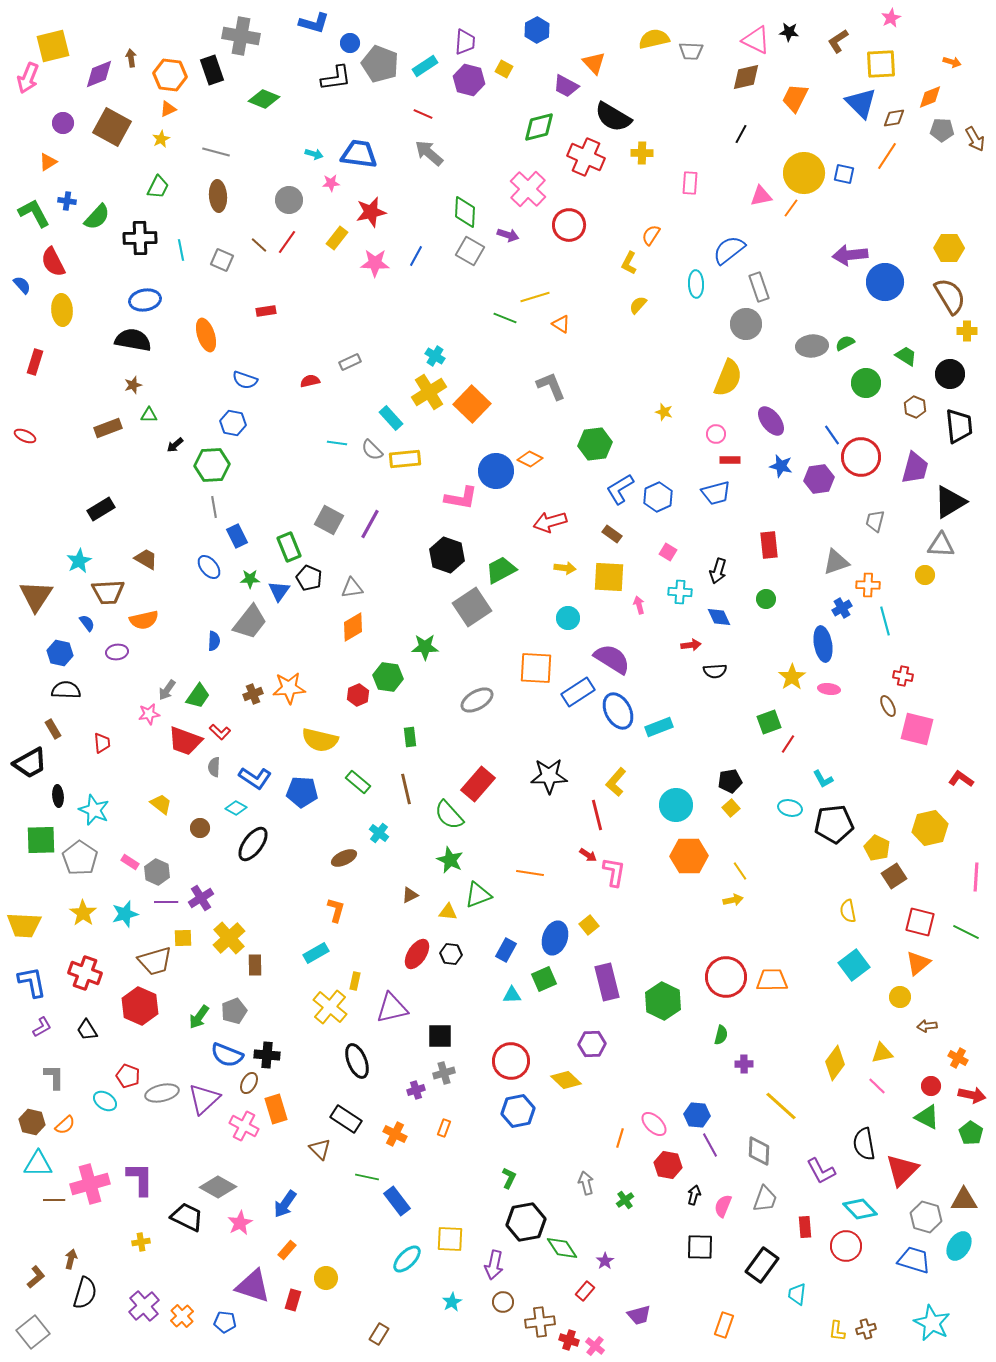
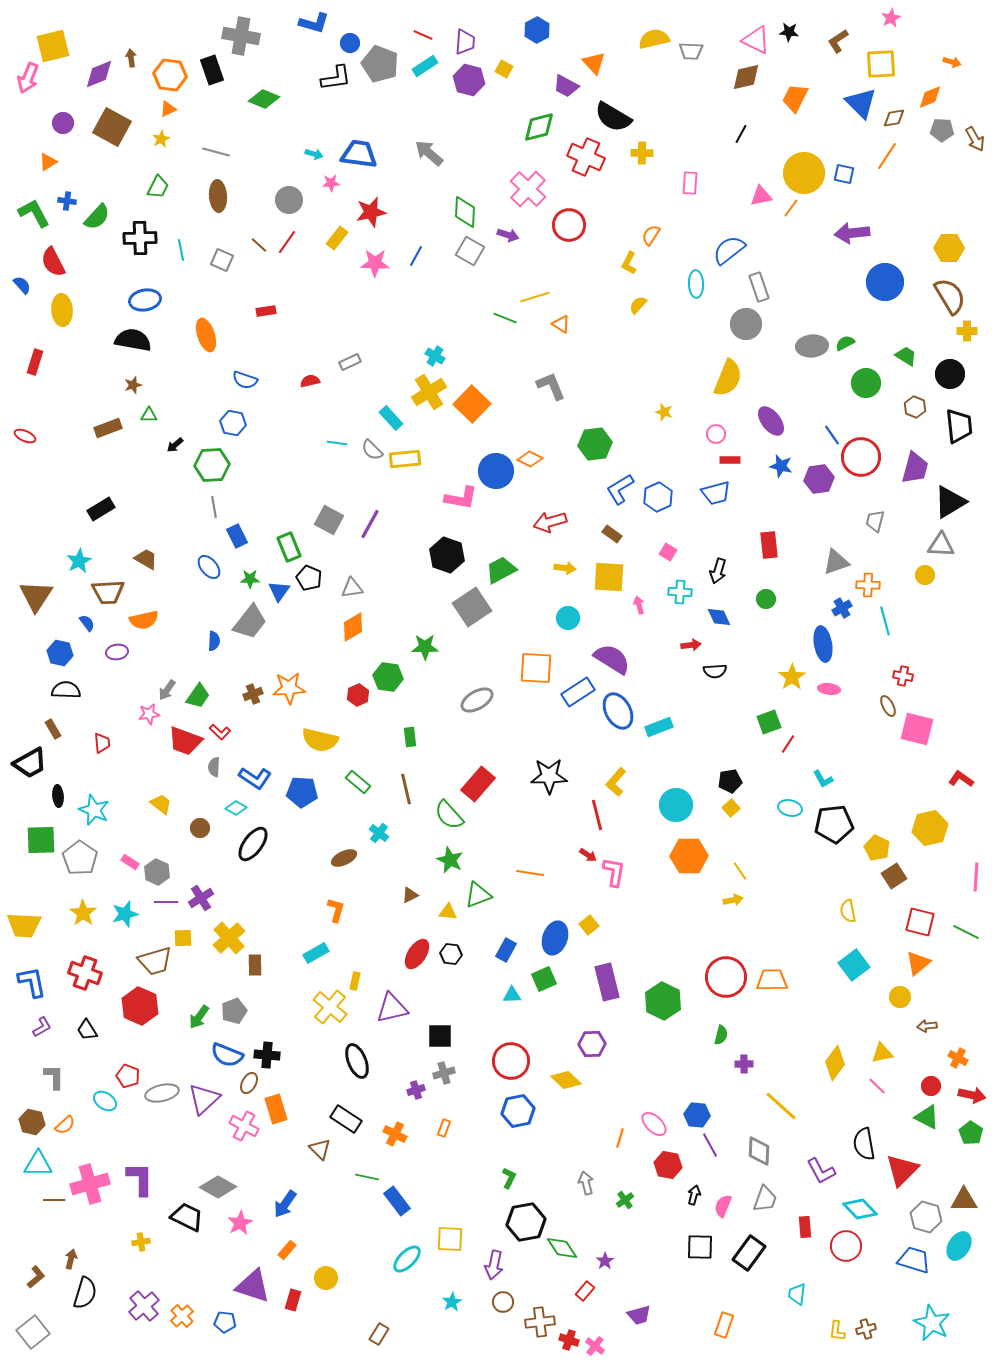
red line at (423, 114): moved 79 px up
purple arrow at (850, 255): moved 2 px right, 22 px up
black rectangle at (762, 1265): moved 13 px left, 12 px up
